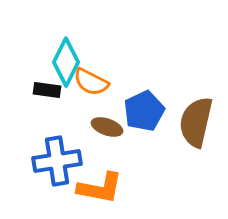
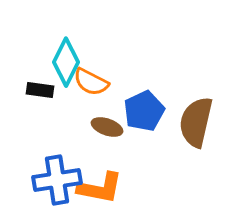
black rectangle: moved 7 px left
blue cross: moved 19 px down
